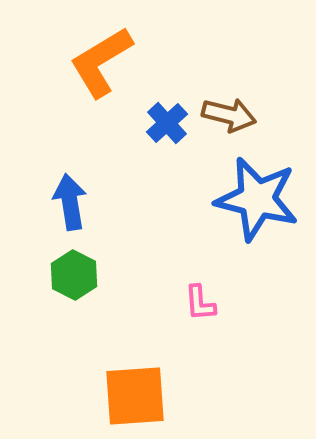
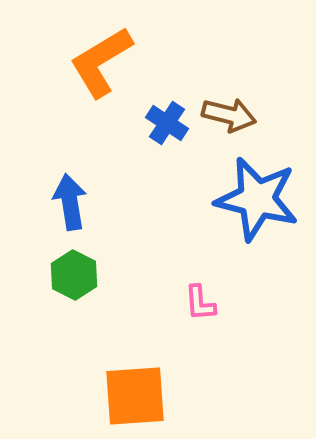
blue cross: rotated 15 degrees counterclockwise
